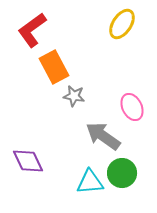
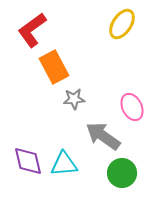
gray star: moved 3 px down; rotated 15 degrees counterclockwise
purple diamond: rotated 12 degrees clockwise
cyan triangle: moved 26 px left, 18 px up
